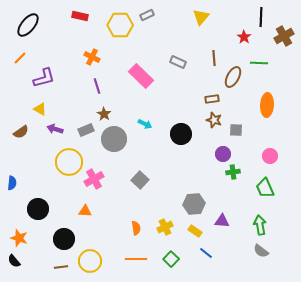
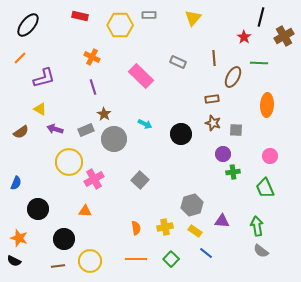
gray rectangle at (147, 15): moved 2 px right; rotated 24 degrees clockwise
yellow triangle at (201, 17): moved 8 px left, 1 px down
black line at (261, 17): rotated 12 degrees clockwise
purple line at (97, 86): moved 4 px left, 1 px down
brown star at (214, 120): moved 1 px left, 3 px down
blue semicircle at (12, 183): moved 4 px right; rotated 16 degrees clockwise
gray hexagon at (194, 204): moved 2 px left, 1 px down; rotated 10 degrees counterclockwise
green arrow at (260, 225): moved 3 px left, 1 px down
yellow cross at (165, 227): rotated 14 degrees clockwise
black semicircle at (14, 261): rotated 24 degrees counterclockwise
brown line at (61, 267): moved 3 px left, 1 px up
